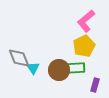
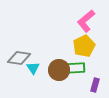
gray diamond: rotated 60 degrees counterclockwise
